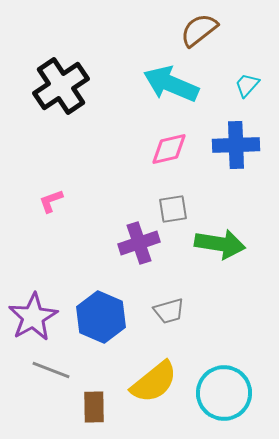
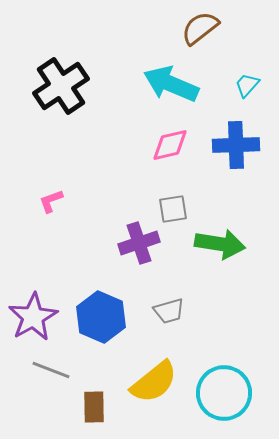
brown semicircle: moved 1 px right, 2 px up
pink diamond: moved 1 px right, 4 px up
